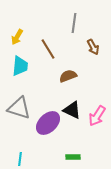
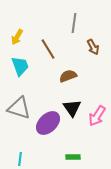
cyan trapezoid: rotated 25 degrees counterclockwise
black triangle: moved 2 px up; rotated 30 degrees clockwise
